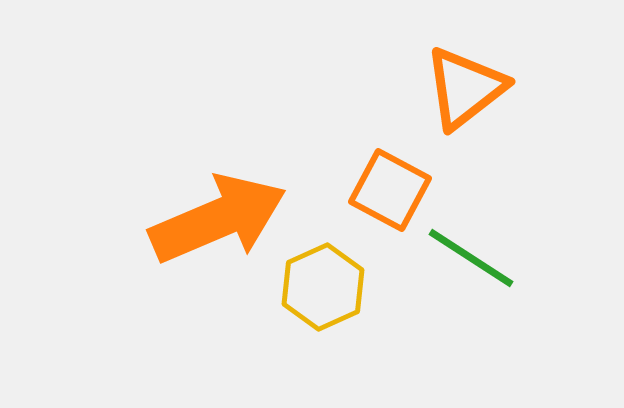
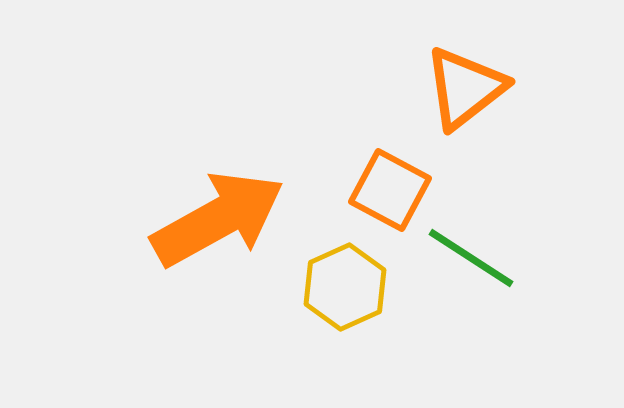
orange arrow: rotated 6 degrees counterclockwise
yellow hexagon: moved 22 px right
